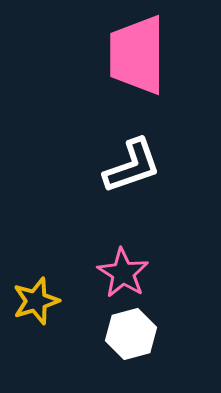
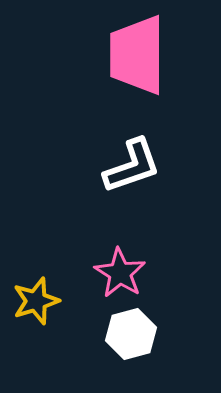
pink star: moved 3 px left
